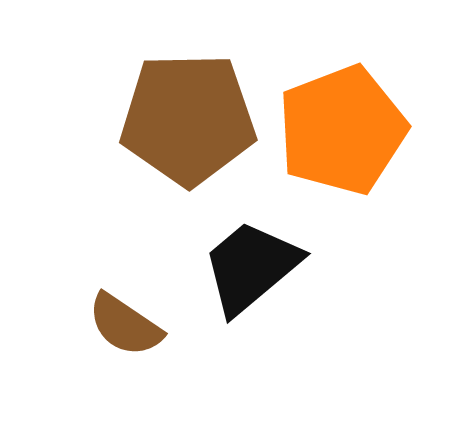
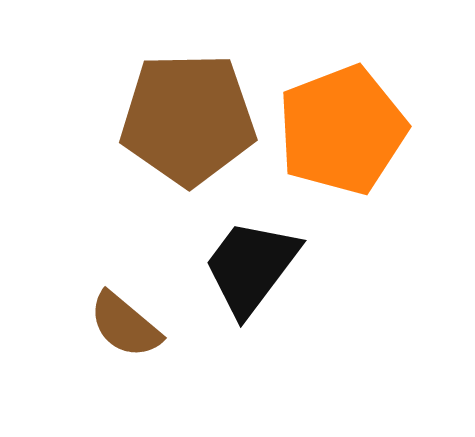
black trapezoid: rotated 13 degrees counterclockwise
brown semicircle: rotated 6 degrees clockwise
